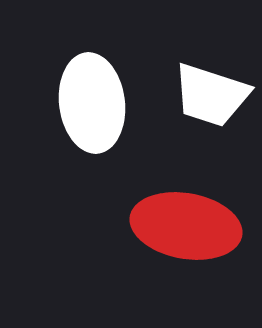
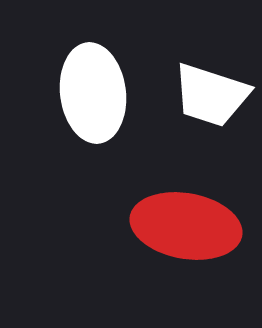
white ellipse: moved 1 px right, 10 px up
